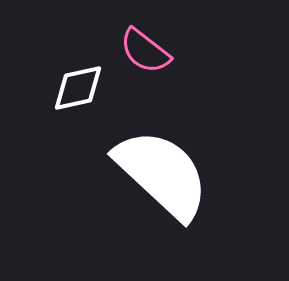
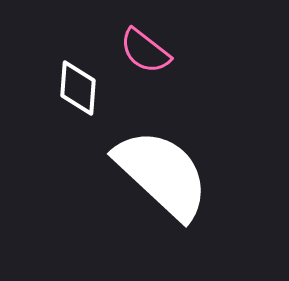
white diamond: rotated 74 degrees counterclockwise
